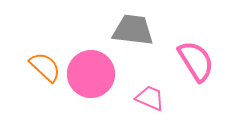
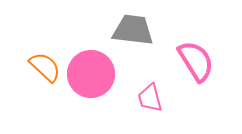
pink trapezoid: rotated 128 degrees counterclockwise
